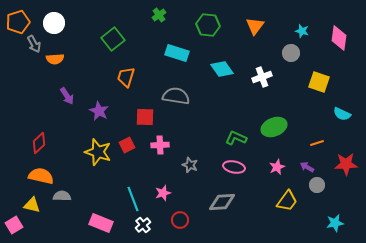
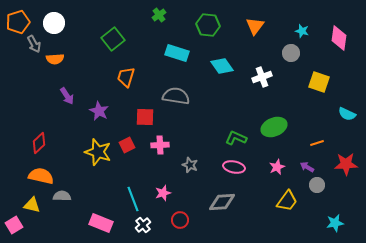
cyan diamond at (222, 69): moved 3 px up
cyan semicircle at (342, 114): moved 5 px right
